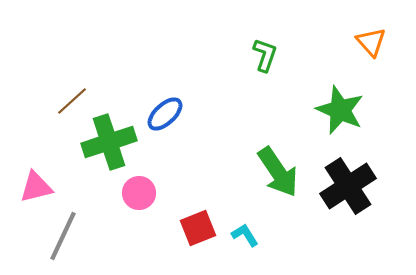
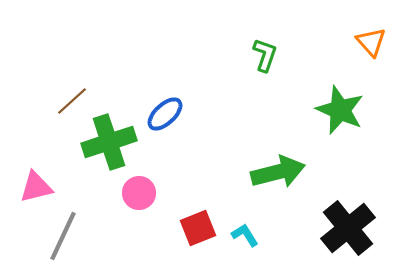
green arrow: rotated 70 degrees counterclockwise
black cross: moved 42 px down; rotated 6 degrees counterclockwise
